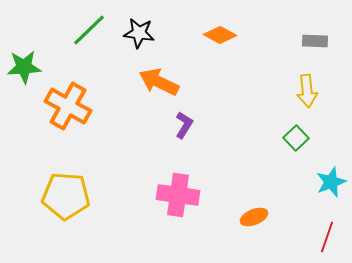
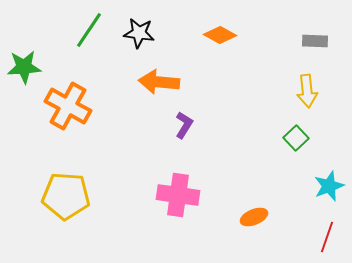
green line: rotated 12 degrees counterclockwise
orange arrow: rotated 21 degrees counterclockwise
cyan star: moved 2 px left, 4 px down
